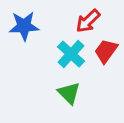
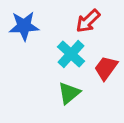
red trapezoid: moved 17 px down
green triangle: rotated 35 degrees clockwise
